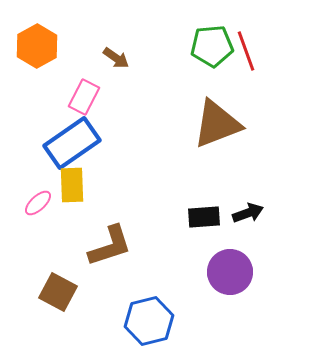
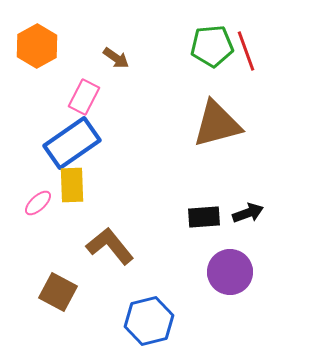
brown triangle: rotated 6 degrees clockwise
brown L-shape: rotated 111 degrees counterclockwise
